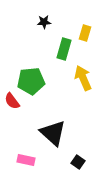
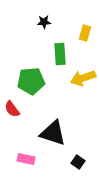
green rectangle: moved 4 px left, 5 px down; rotated 20 degrees counterclockwise
yellow arrow: rotated 85 degrees counterclockwise
red semicircle: moved 8 px down
black triangle: rotated 24 degrees counterclockwise
pink rectangle: moved 1 px up
